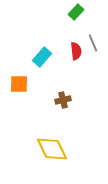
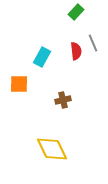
cyan rectangle: rotated 12 degrees counterclockwise
